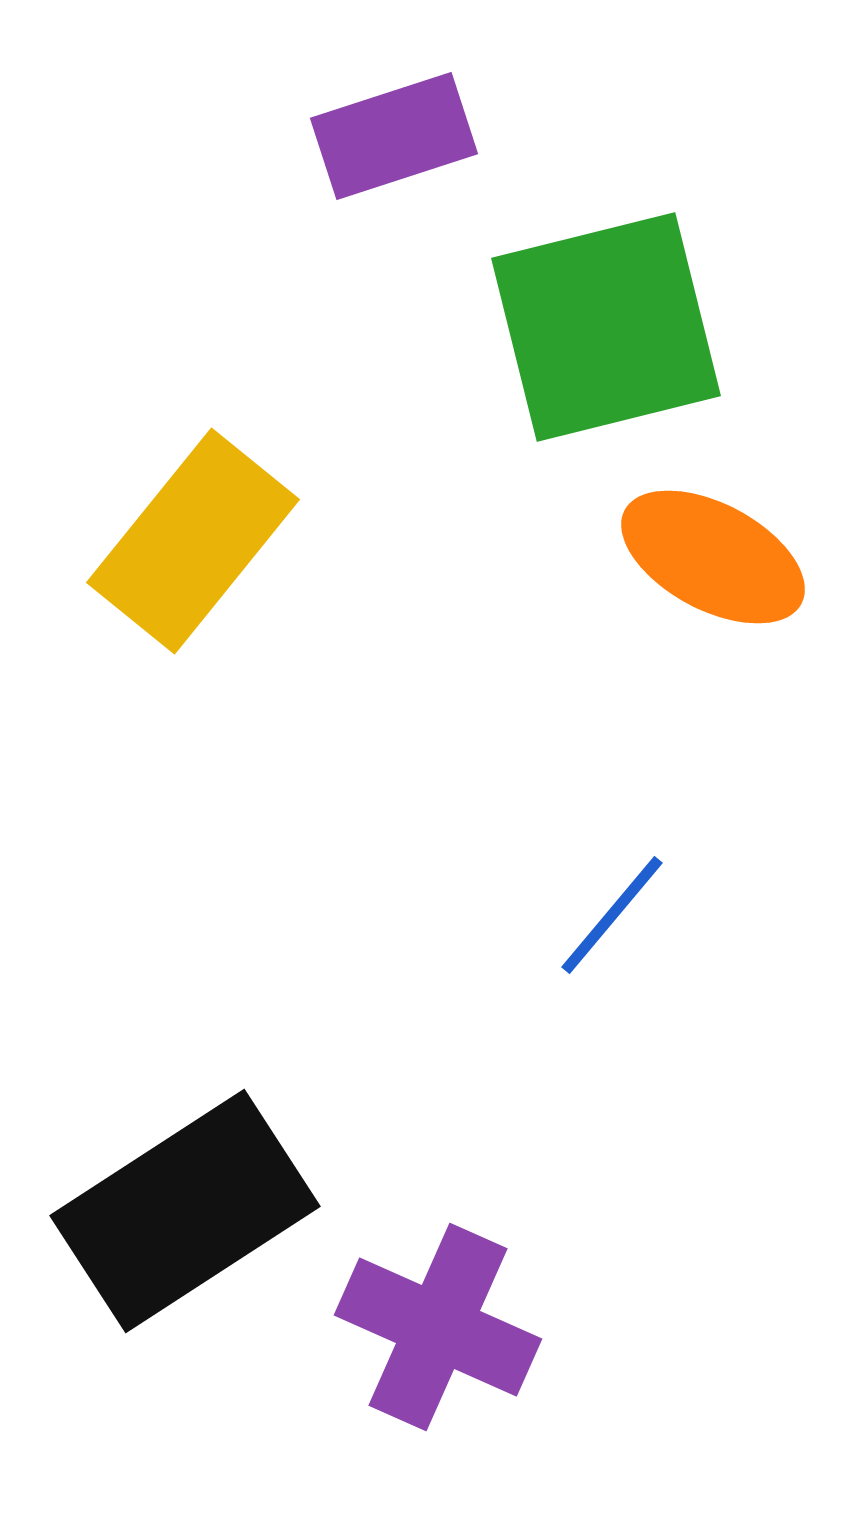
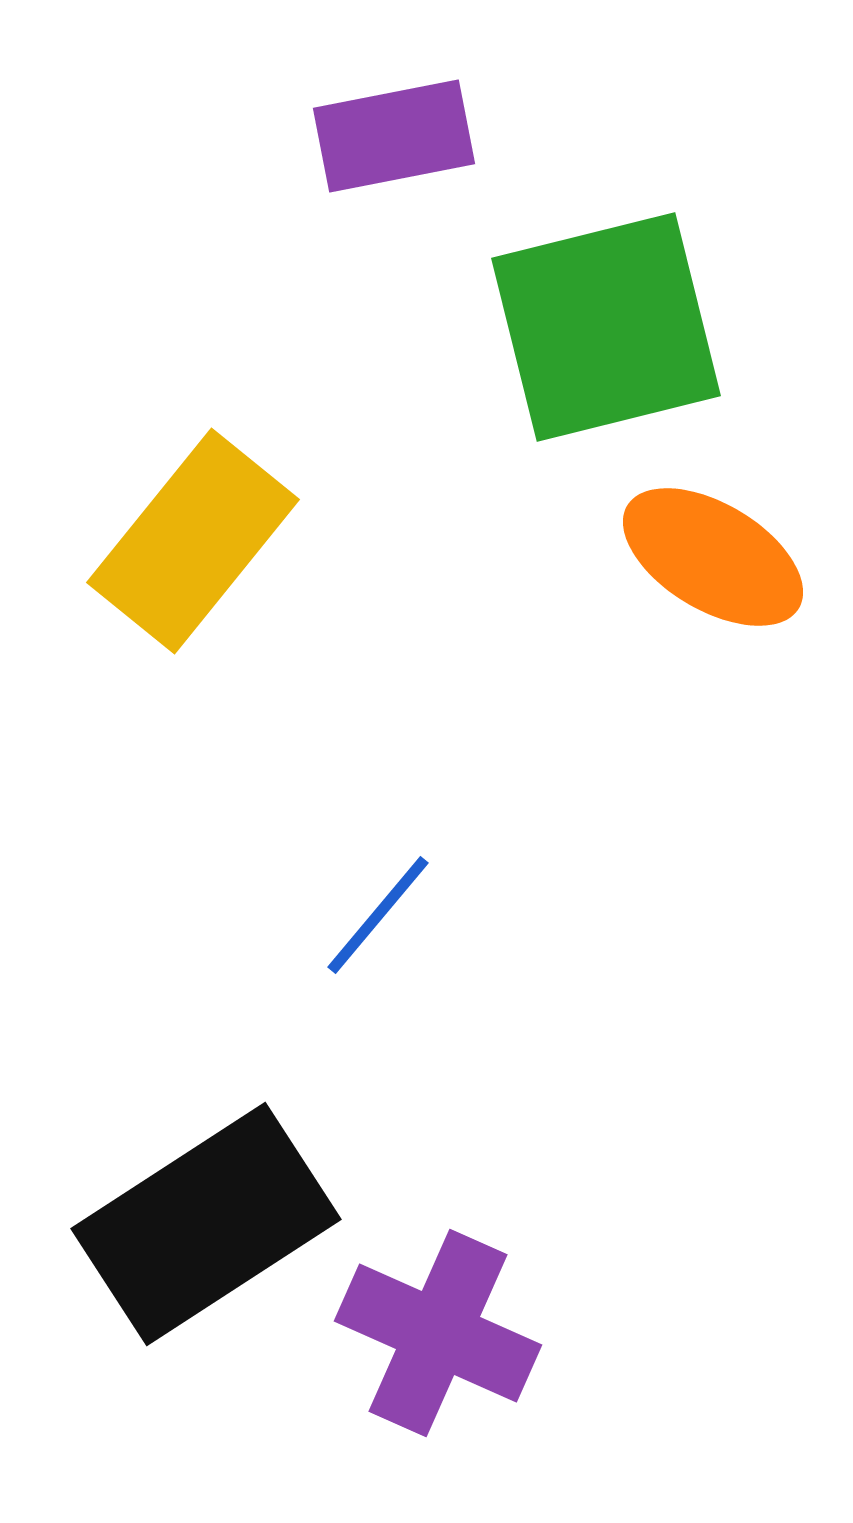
purple rectangle: rotated 7 degrees clockwise
orange ellipse: rotated 3 degrees clockwise
blue line: moved 234 px left
black rectangle: moved 21 px right, 13 px down
purple cross: moved 6 px down
